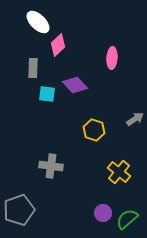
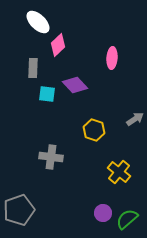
gray cross: moved 9 px up
